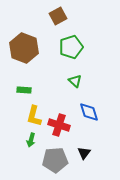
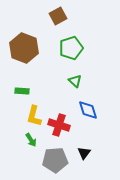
green pentagon: moved 1 px down
green rectangle: moved 2 px left, 1 px down
blue diamond: moved 1 px left, 2 px up
green arrow: rotated 48 degrees counterclockwise
